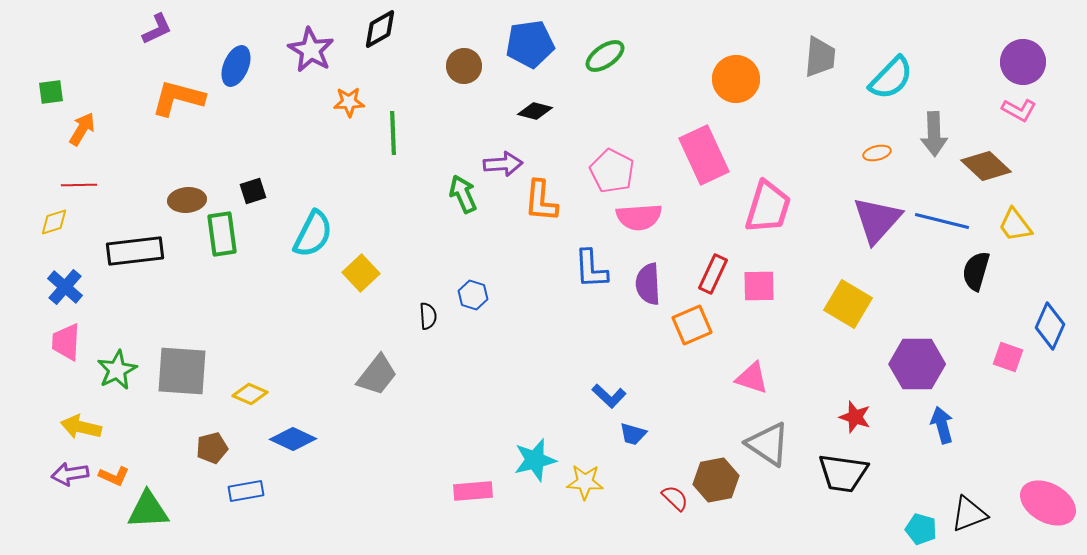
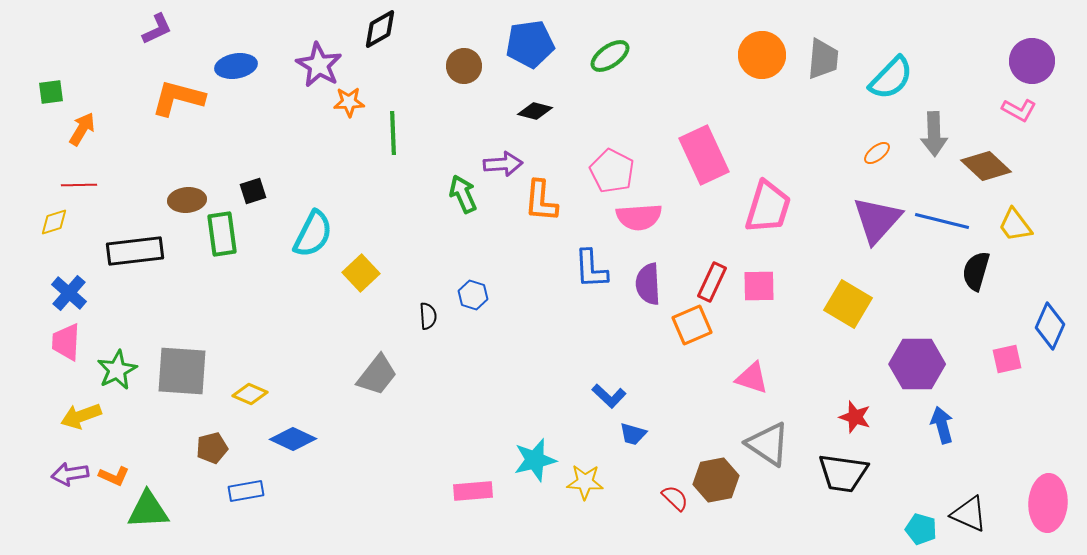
purple star at (311, 50): moved 8 px right, 15 px down
green ellipse at (605, 56): moved 5 px right
gray trapezoid at (820, 57): moved 3 px right, 2 px down
purple circle at (1023, 62): moved 9 px right, 1 px up
blue ellipse at (236, 66): rotated 57 degrees clockwise
orange circle at (736, 79): moved 26 px right, 24 px up
orange ellipse at (877, 153): rotated 24 degrees counterclockwise
red rectangle at (713, 274): moved 1 px left, 8 px down
blue cross at (65, 287): moved 4 px right, 6 px down
pink square at (1008, 357): moved 1 px left, 2 px down; rotated 32 degrees counterclockwise
yellow arrow at (81, 427): moved 11 px up; rotated 33 degrees counterclockwise
pink ellipse at (1048, 503): rotated 64 degrees clockwise
black triangle at (969, 514): rotated 45 degrees clockwise
